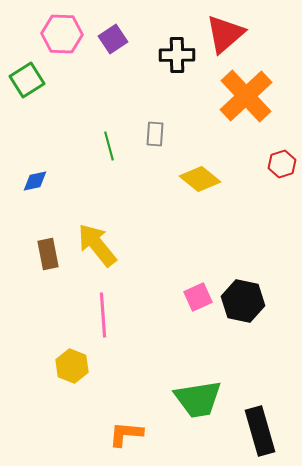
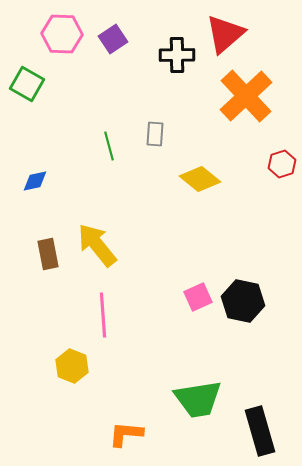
green square: moved 4 px down; rotated 28 degrees counterclockwise
